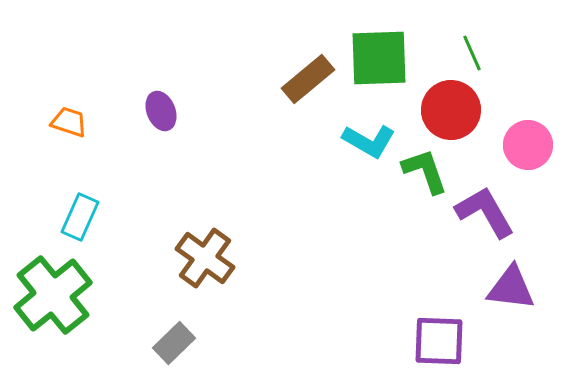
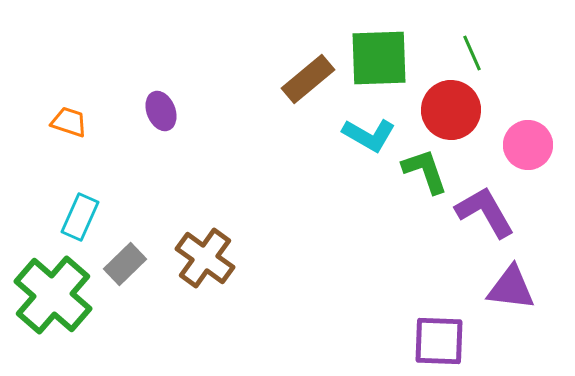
cyan L-shape: moved 6 px up
green cross: rotated 10 degrees counterclockwise
gray rectangle: moved 49 px left, 79 px up
